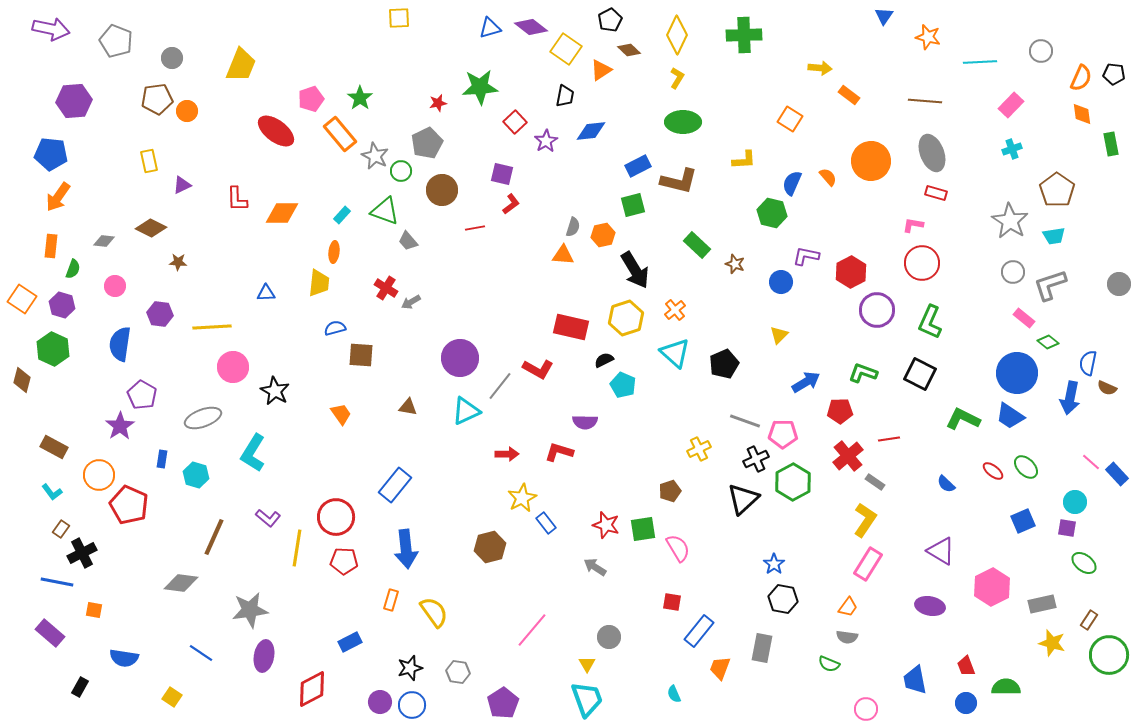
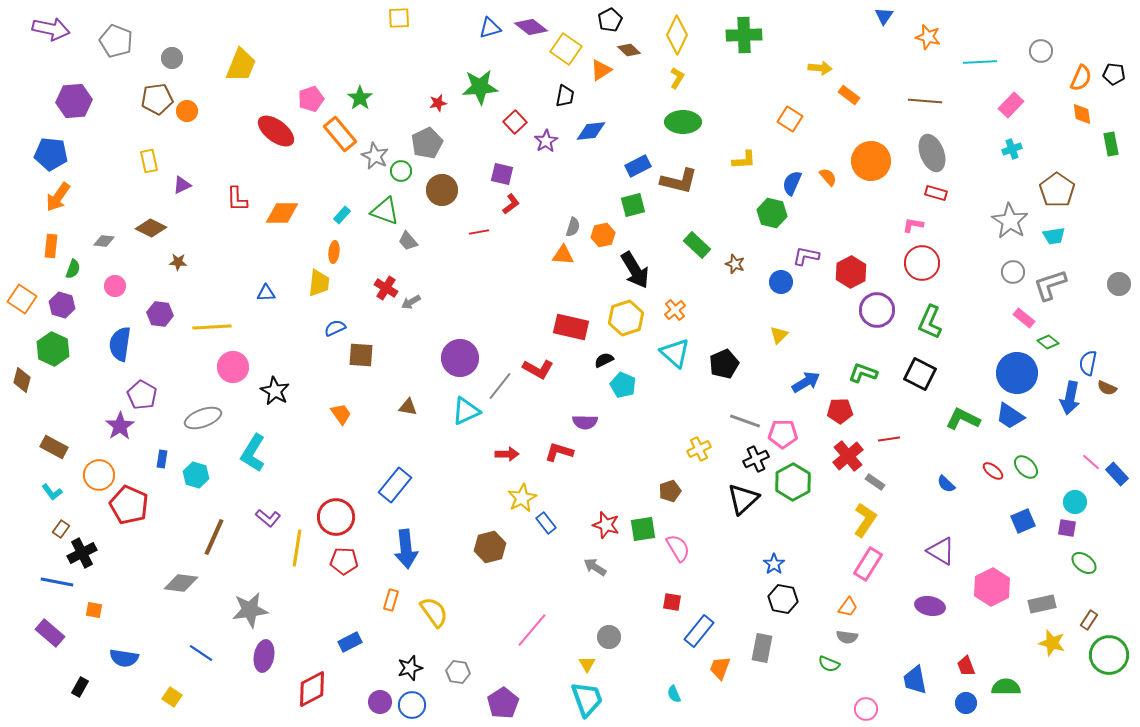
red line at (475, 228): moved 4 px right, 4 px down
blue semicircle at (335, 328): rotated 10 degrees counterclockwise
